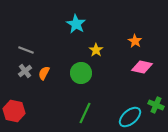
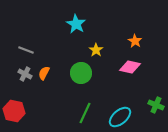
pink diamond: moved 12 px left
gray cross: moved 3 px down; rotated 24 degrees counterclockwise
cyan ellipse: moved 10 px left
